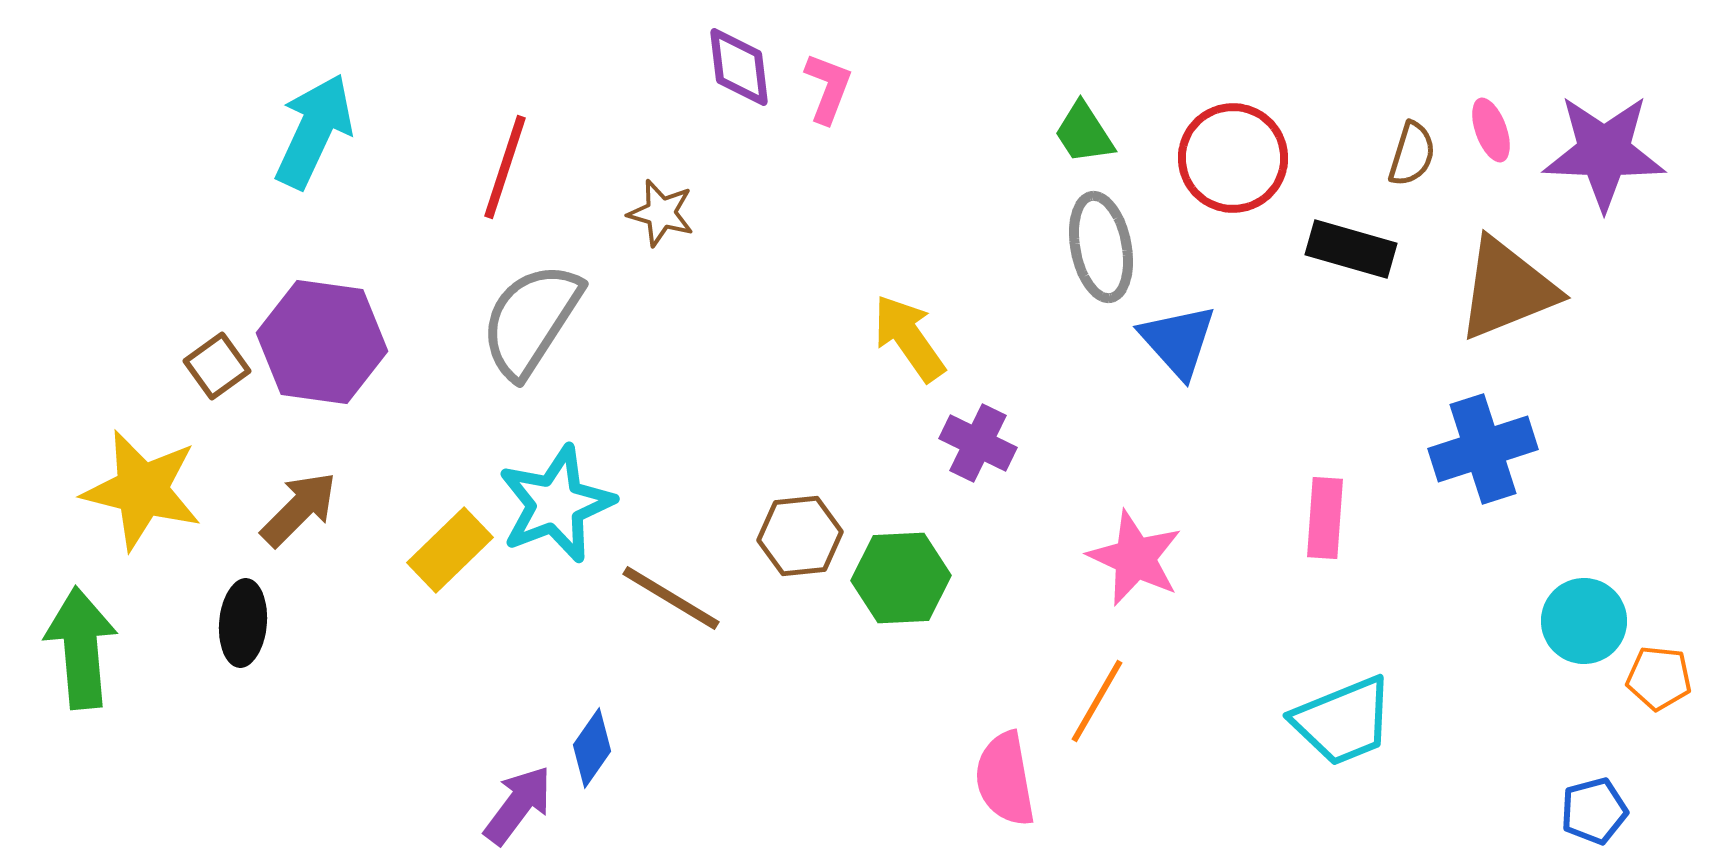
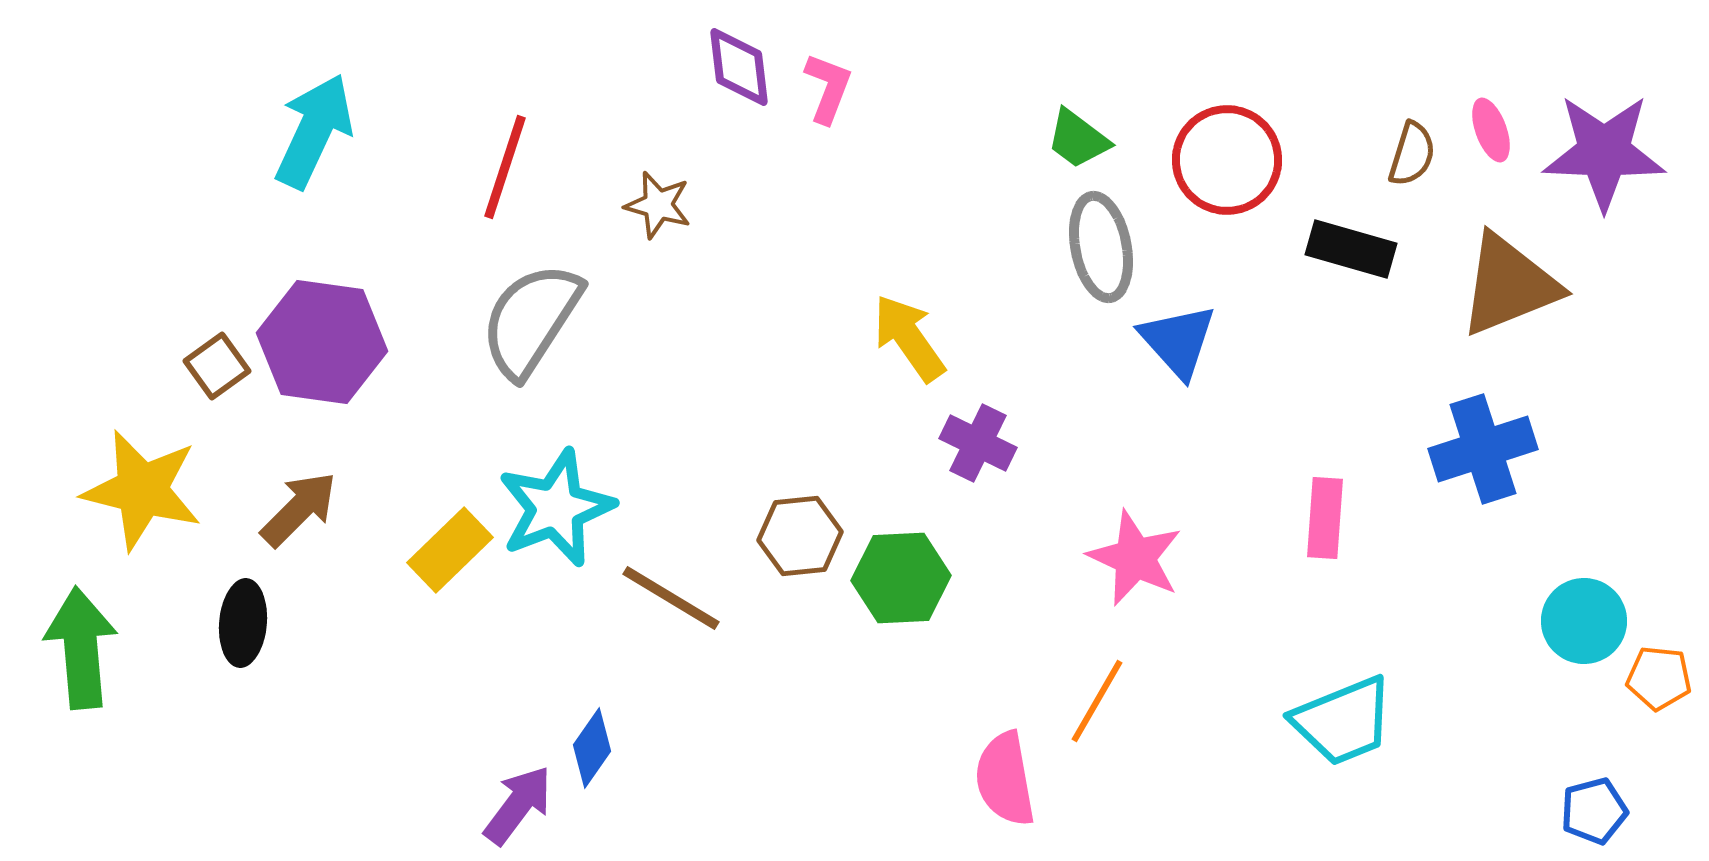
green trapezoid: moved 6 px left, 6 px down; rotated 20 degrees counterclockwise
red circle: moved 6 px left, 2 px down
brown star: moved 3 px left, 8 px up
brown triangle: moved 2 px right, 4 px up
cyan star: moved 4 px down
